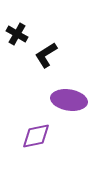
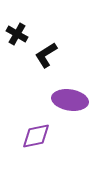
purple ellipse: moved 1 px right
